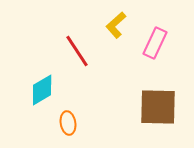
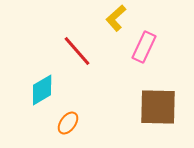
yellow L-shape: moved 7 px up
pink rectangle: moved 11 px left, 4 px down
red line: rotated 8 degrees counterclockwise
orange ellipse: rotated 45 degrees clockwise
